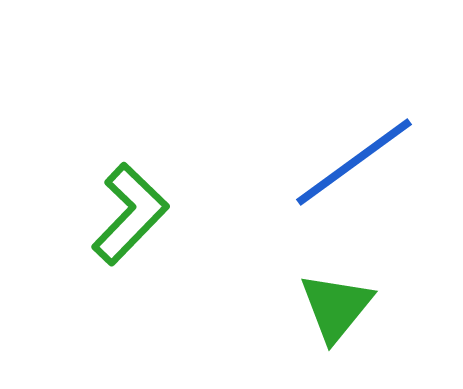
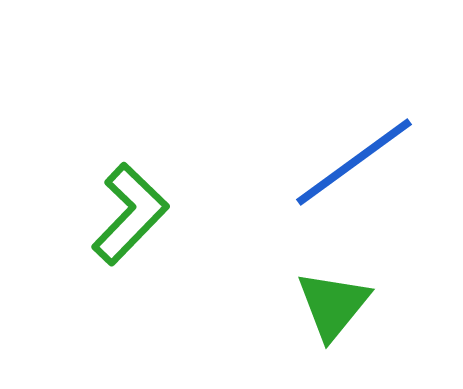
green triangle: moved 3 px left, 2 px up
